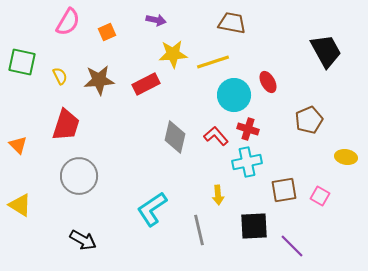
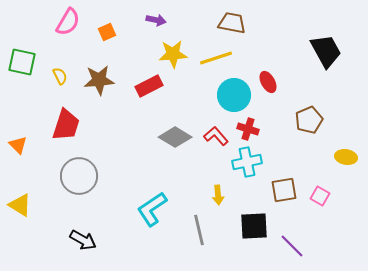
yellow line: moved 3 px right, 4 px up
red rectangle: moved 3 px right, 2 px down
gray diamond: rotated 72 degrees counterclockwise
